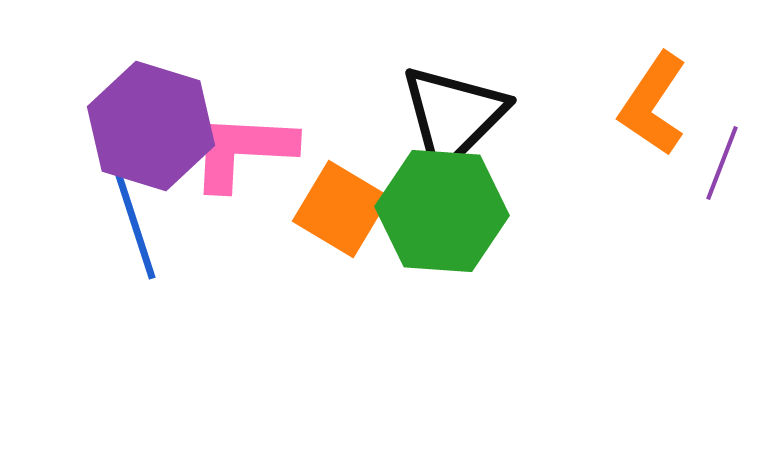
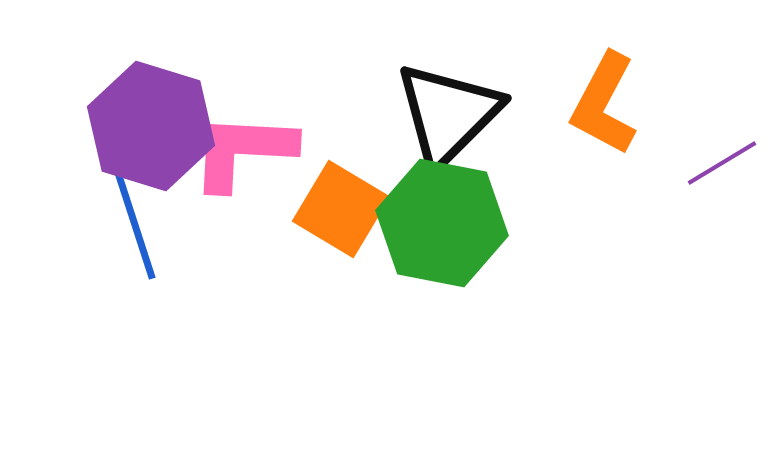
orange L-shape: moved 49 px left; rotated 6 degrees counterclockwise
black triangle: moved 5 px left, 2 px up
purple line: rotated 38 degrees clockwise
green hexagon: moved 12 px down; rotated 7 degrees clockwise
